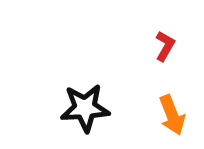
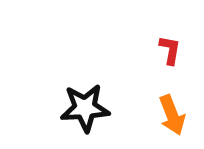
red L-shape: moved 5 px right, 4 px down; rotated 20 degrees counterclockwise
